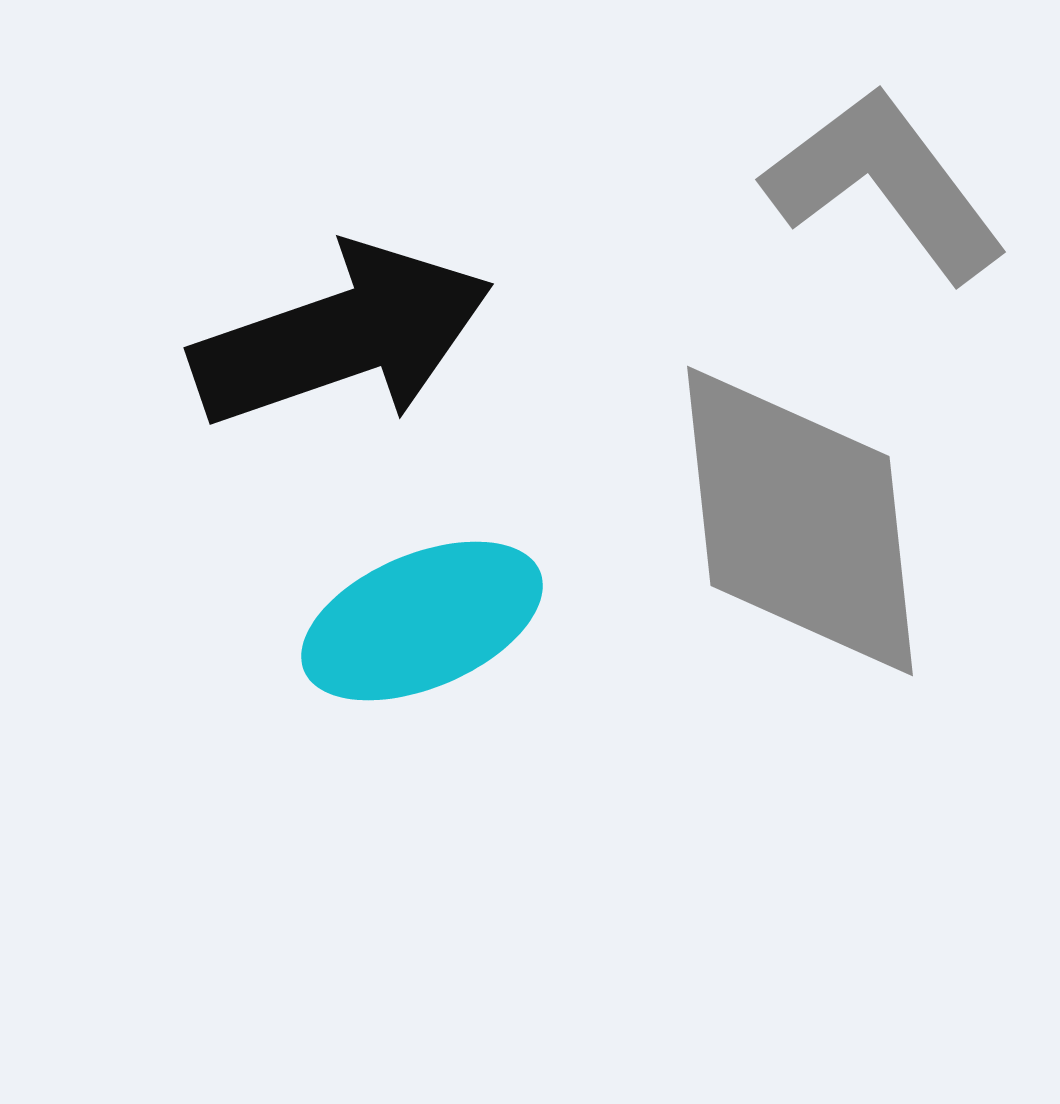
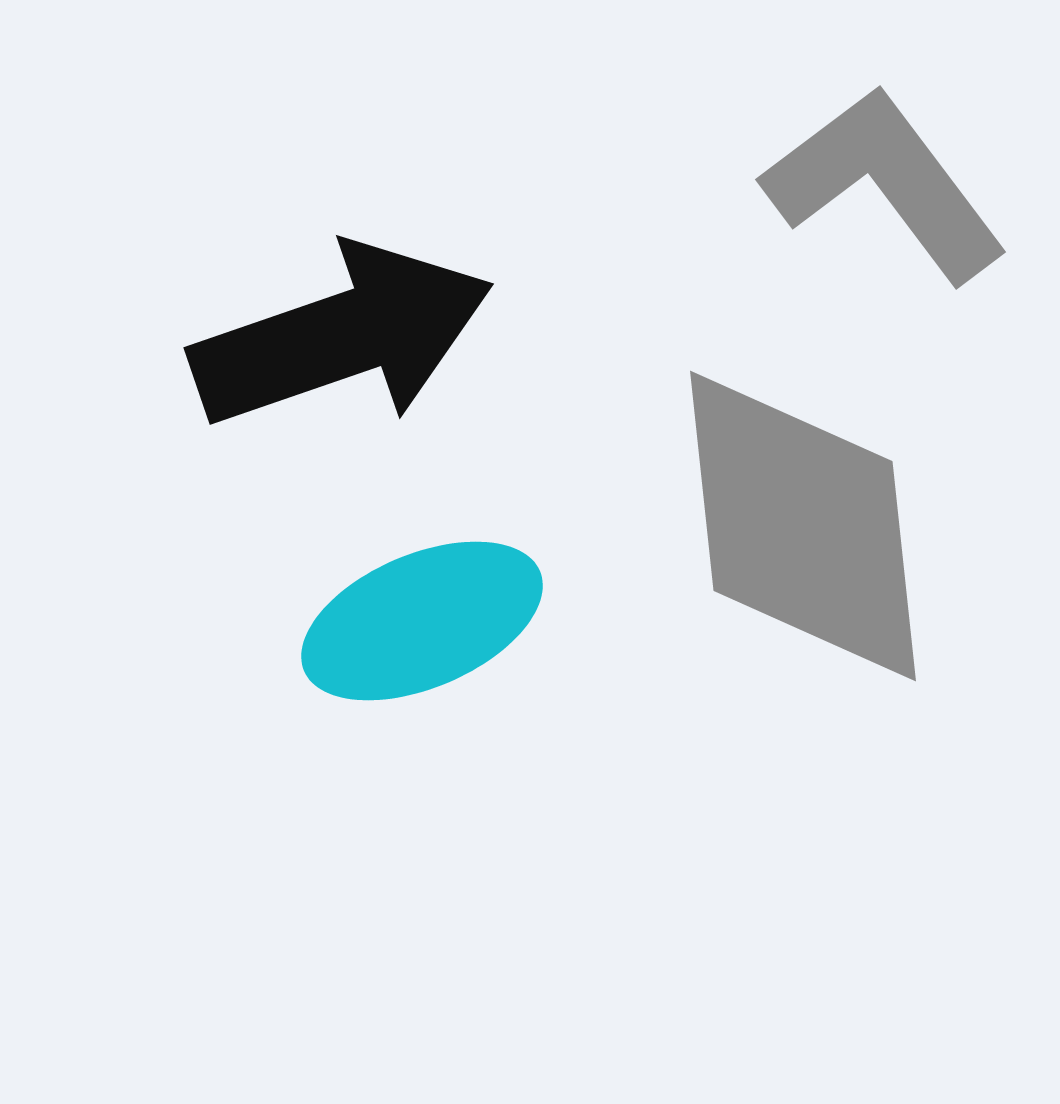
gray diamond: moved 3 px right, 5 px down
